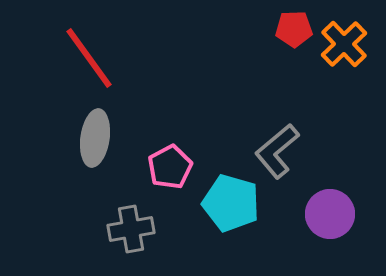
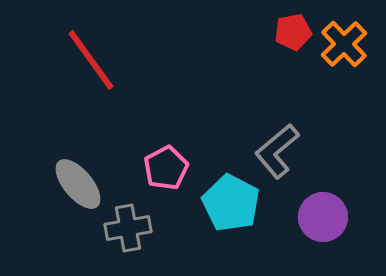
red pentagon: moved 1 px left, 3 px down; rotated 9 degrees counterclockwise
red line: moved 2 px right, 2 px down
gray ellipse: moved 17 px left, 46 px down; rotated 48 degrees counterclockwise
pink pentagon: moved 4 px left, 1 px down
cyan pentagon: rotated 12 degrees clockwise
purple circle: moved 7 px left, 3 px down
gray cross: moved 3 px left, 1 px up
